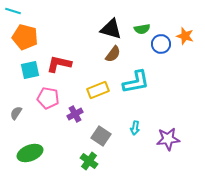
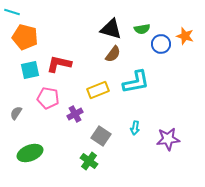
cyan line: moved 1 px left, 1 px down
